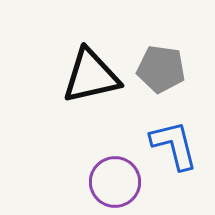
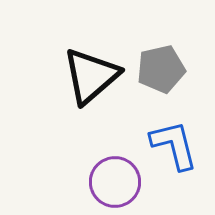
gray pentagon: rotated 21 degrees counterclockwise
black triangle: rotated 28 degrees counterclockwise
